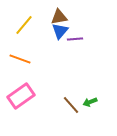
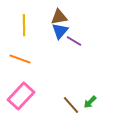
yellow line: rotated 40 degrees counterclockwise
purple line: moved 1 px left, 2 px down; rotated 35 degrees clockwise
pink rectangle: rotated 12 degrees counterclockwise
green arrow: rotated 24 degrees counterclockwise
